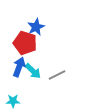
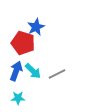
red pentagon: moved 2 px left
blue arrow: moved 3 px left, 4 px down
gray line: moved 1 px up
cyan star: moved 5 px right, 3 px up
